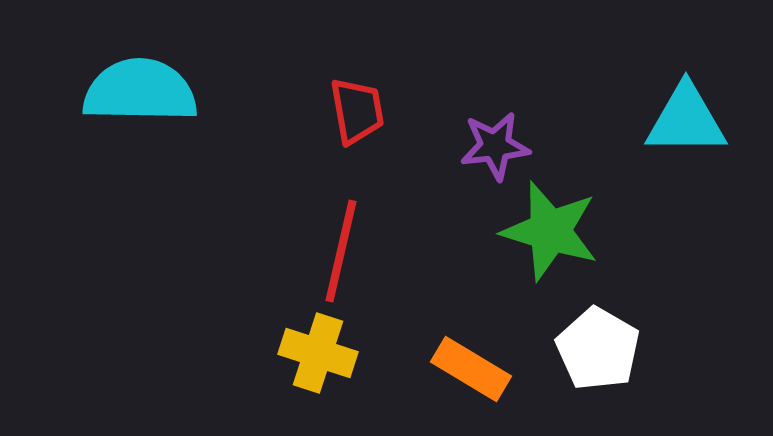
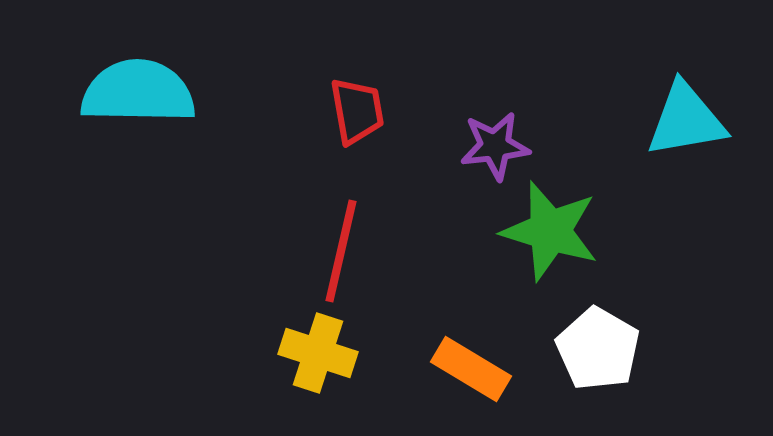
cyan semicircle: moved 2 px left, 1 px down
cyan triangle: rotated 10 degrees counterclockwise
